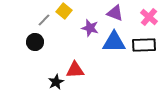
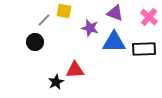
yellow square: rotated 28 degrees counterclockwise
black rectangle: moved 4 px down
